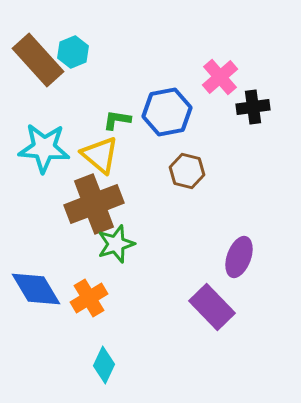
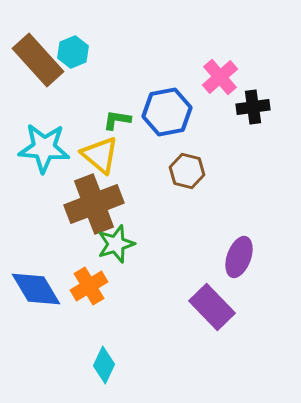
orange cross: moved 12 px up
